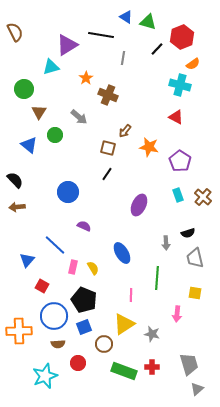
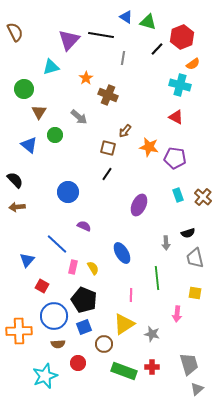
purple triangle at (67, 45): moved 2 px right, 5 px up; rotated 15 degrees counterclockwise
purple pentagon at (180, 161): moved 5 px left, 3 px up; rotated 25 degrees counterclockwise
blue line at (55, 245): moved 2 px right, 1 px up
green line at (157, 278): rotated 10 degrees counterclockwise
